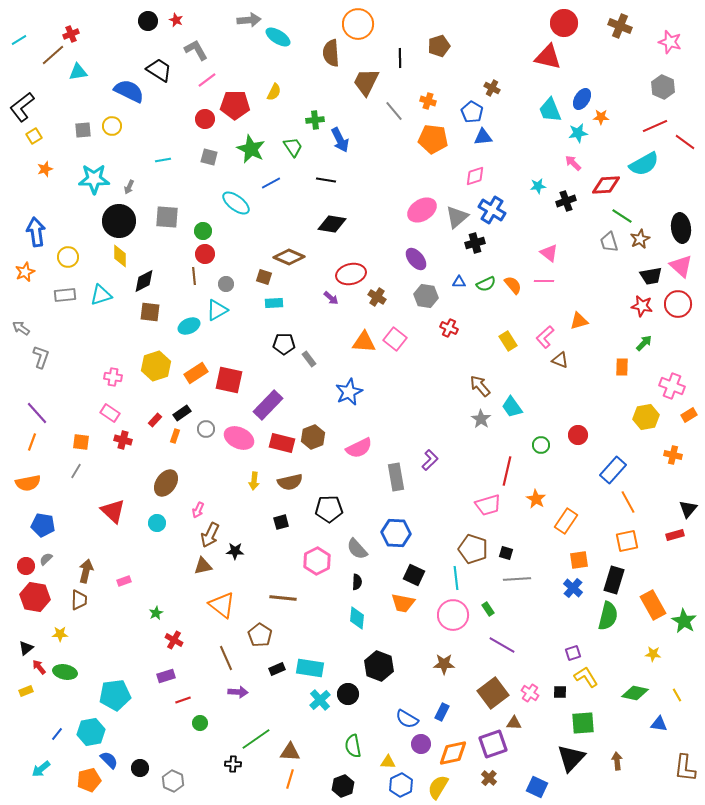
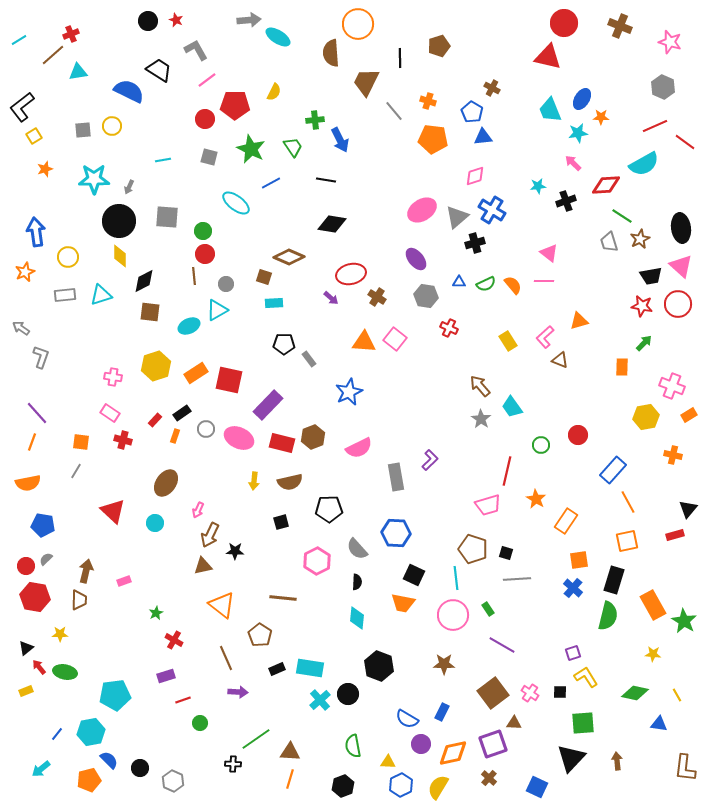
cyan circle at (157, 523): moved 2 px left
